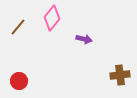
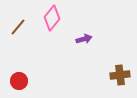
purple arrow: rotated 28 degrees counterclockwise
